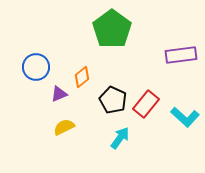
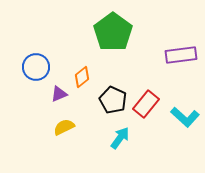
green pentagon: moved 1 px right, 3 px down
